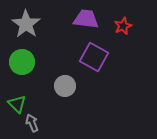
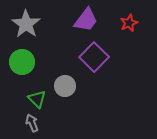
purple trapezoid: moved 1 px down; rotated 120 degrees clockwise
red star: moved 6 px right, 3 px up
purple square: rotated 16 degrees clockwise
green triangle: moved 20 px right, 5 px up
